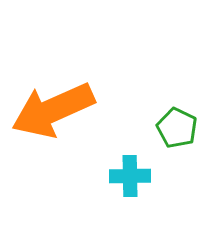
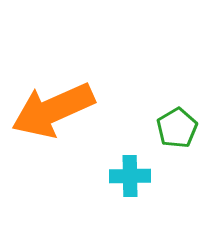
green pentagon: rotated 15 degrees clockwise
